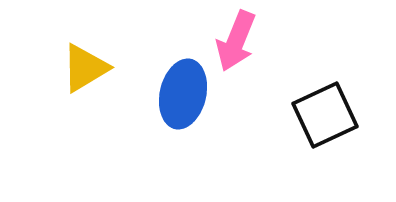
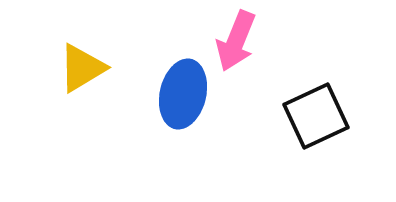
yellow triangle: moved 3 px left
black square: moved 9 px left, 1 px down
